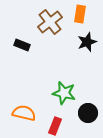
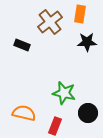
black star: rotated 18 degrees clockwise
